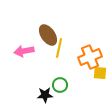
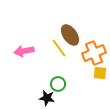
brown ellipse: moved 22 px right
yellow line: rotated 48 degrees counterclockwise
orange cross: moved 4 px right, 4 px up
green circle: moved 2 px left, 1 px up
black star: moved 2 px right, 3 px down; rotated 14 degrees clockwise
